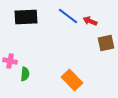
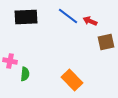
brown square: moved 1 px up
